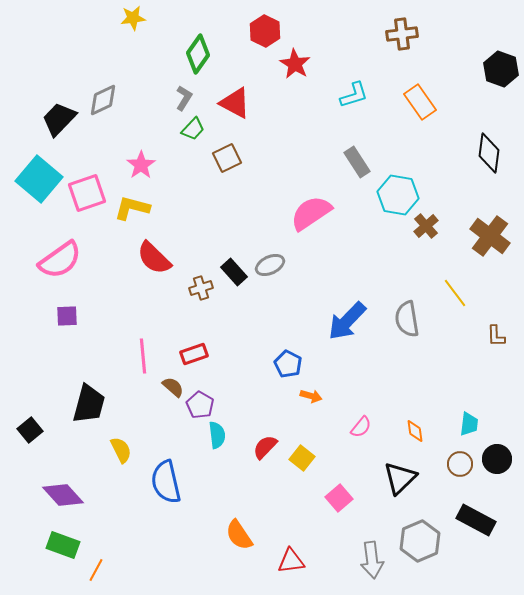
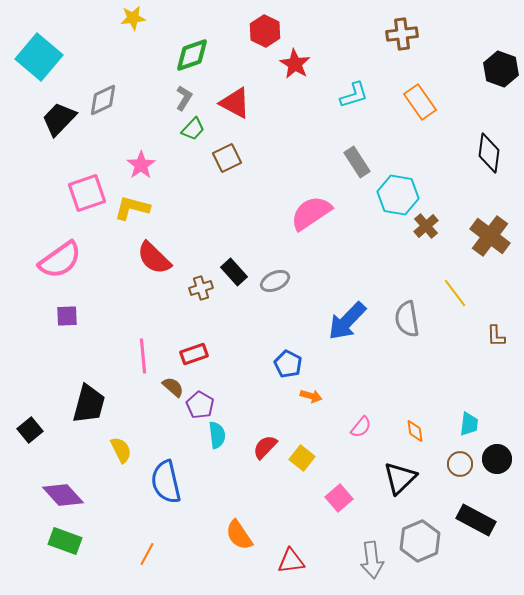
green diamond at (198, 54): moved 6 px left, 1 px down; rotated 36 degrees clockwise
cyan square at (39, 179): moved 122 px up
gray ellipse at (270, 265): moved 5 px right, 16 px down
green rectangle at (63, 545): moved 2 px right, 4 px up
orange line at (96, 570): moved 51 px right, 16 px up
